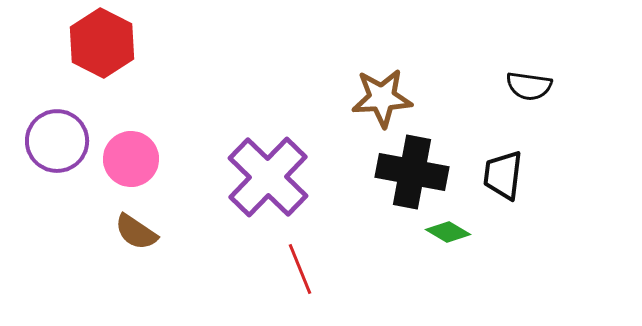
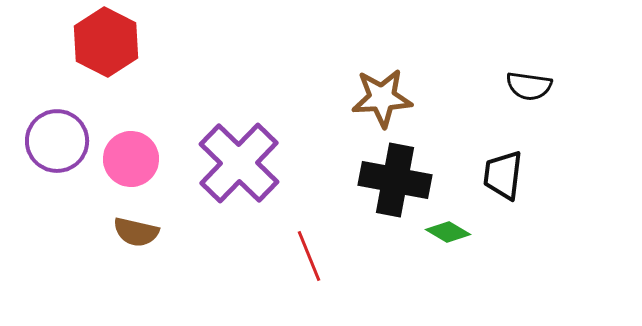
red hexagon: moved 4 px right, 1 px up
black cross: moved 17 px left, 8 px down
purple cross: moved 29 px left, 14 px up
brown semicircle: rotated 21 degrees counterclockwise
red line: moved 9 px right, 13 px up
